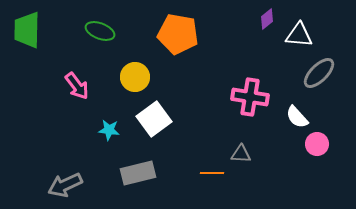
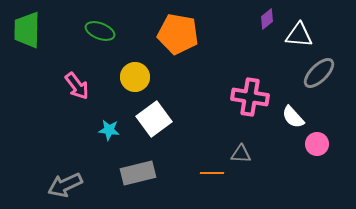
white semicircle: moved 4 px left
